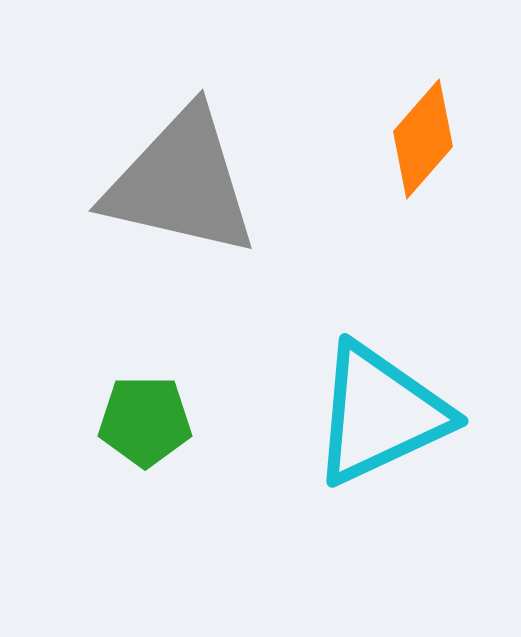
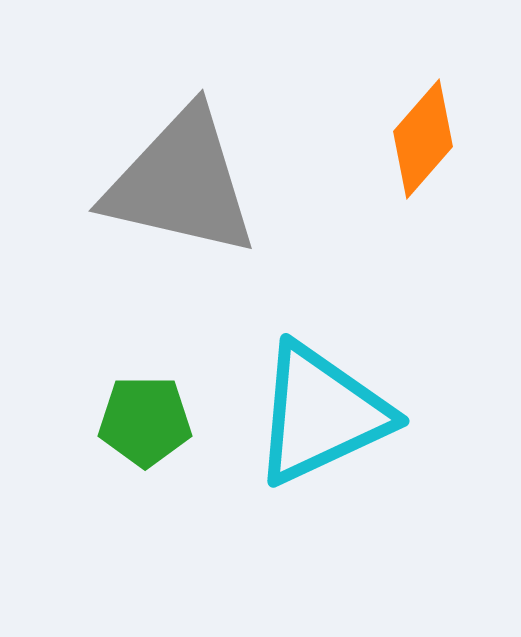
cyan triangle: moved 59 px left
